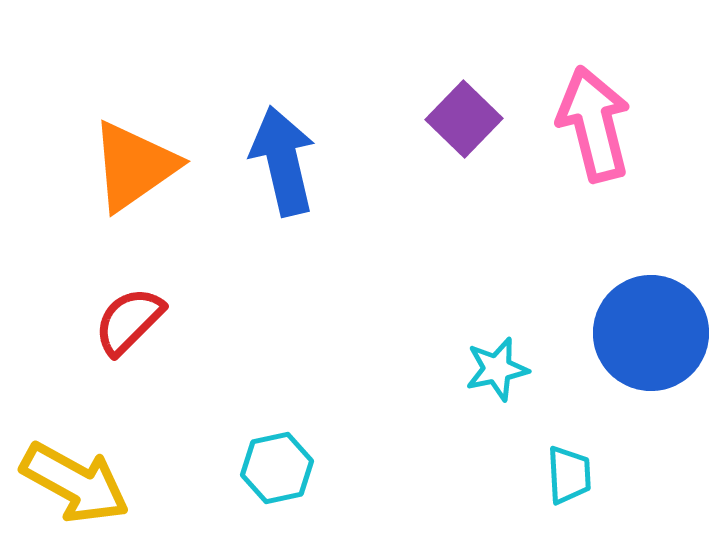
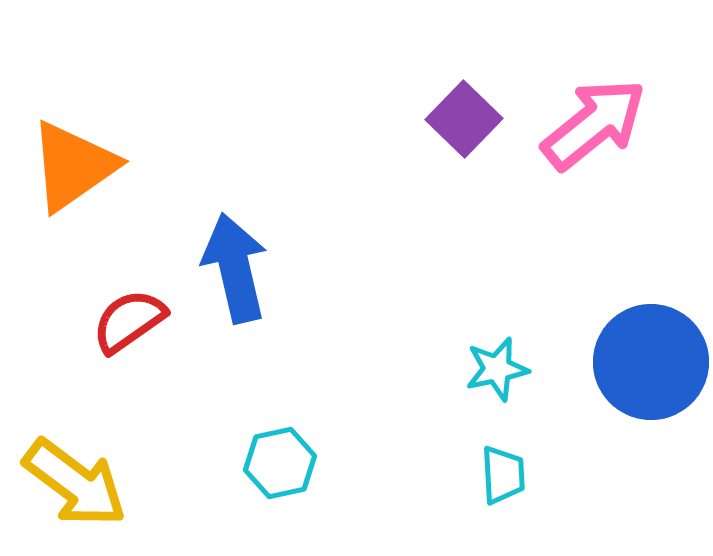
pink arrow: rotated 65 degrees clockwise
blue arrow: moved 48 px left, 107 px down
orange triangle: moved 61 px left
red semicircle: rotated 10 degrees clockwise
blue circle: moved 29 px down
cyan hexagon: moved 3 px right, 5 px up
cyan trapezoid: moved 66 px left
yellow arrow: rotated 8 degrees clockwise
